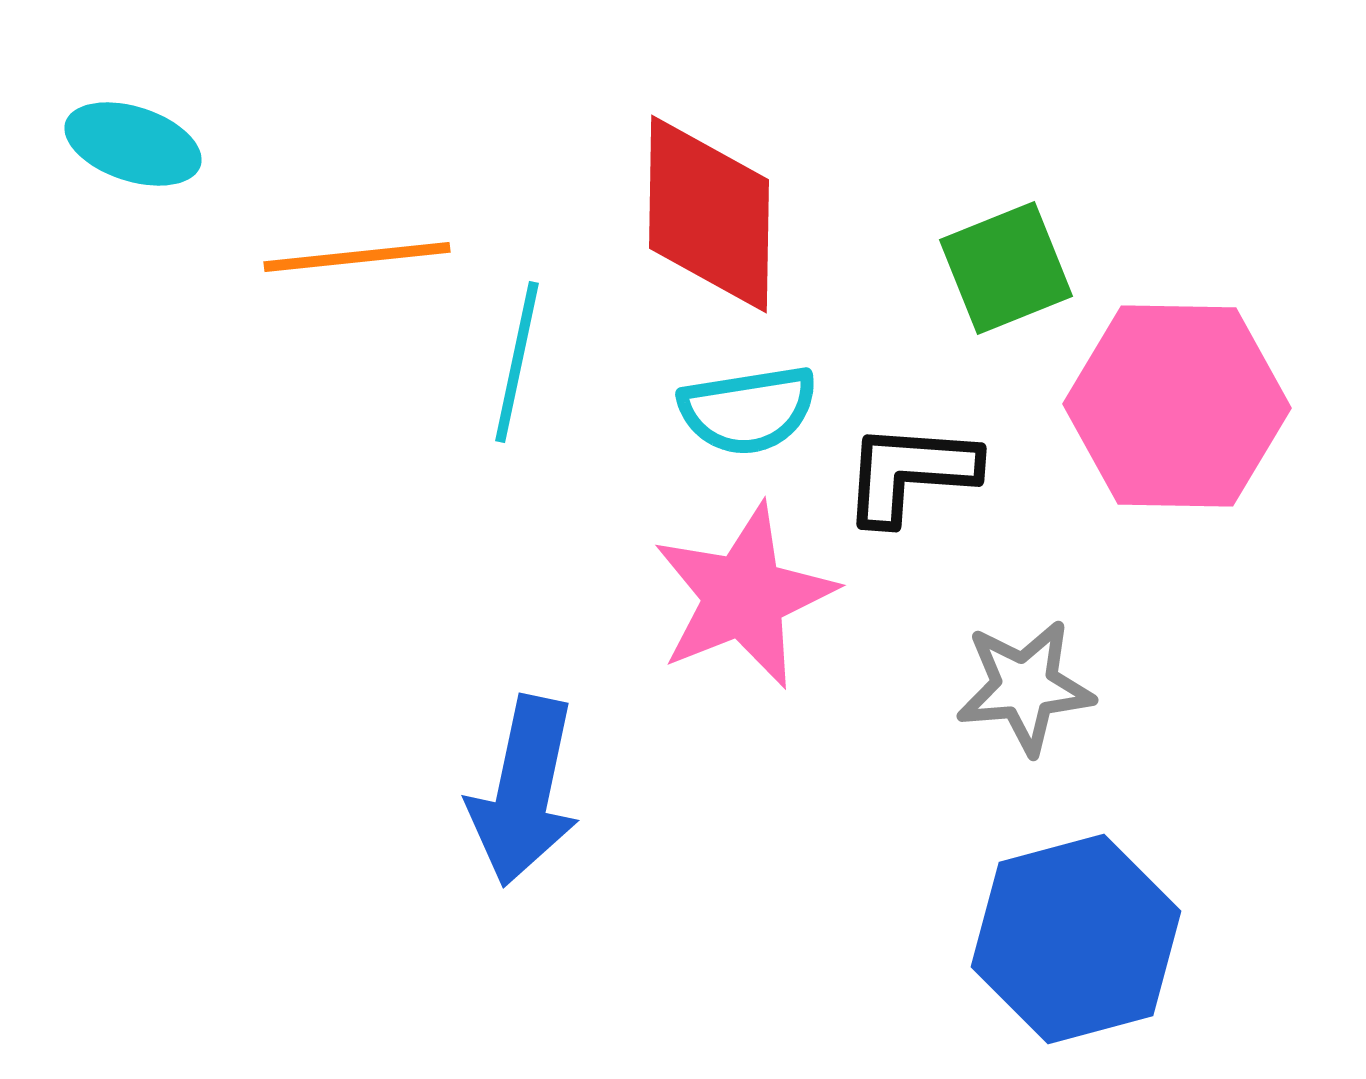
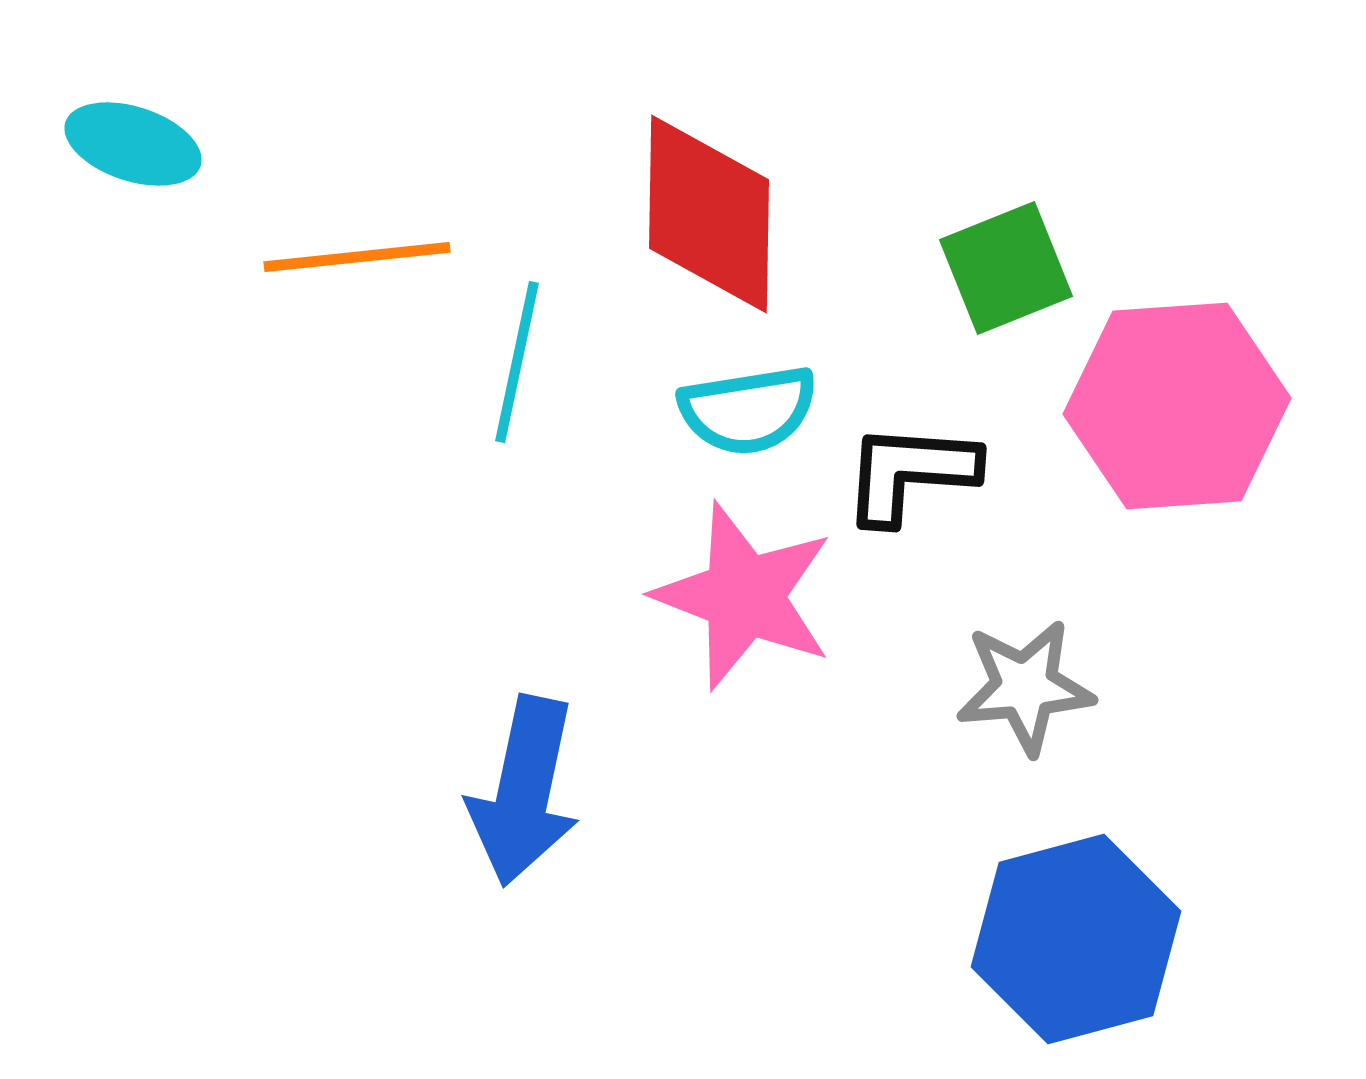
pink hexagon: rotated 5 degrees counterclockwise
pink star: rotated 29 degrees counterclockwise
